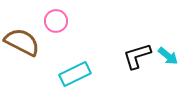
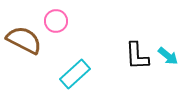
brown semicircle: moved 2 px right, 2 px up
black L-shape: rotated 76 degrees counterclockwise
cyan rectangle: rotated 16 degrees counterclockwise
